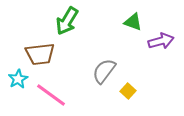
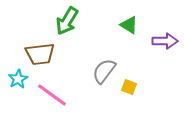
green triangle: moved 4 px left, 3 px down; rotated 12 degrees clockwise
purple arrow: moved 4 px right; rotated 15 degrees clockwise
yellow square: moved 1 px right, 4 px up; rotated 21 degrees counterclockwise
pink line: moved 1 px right
